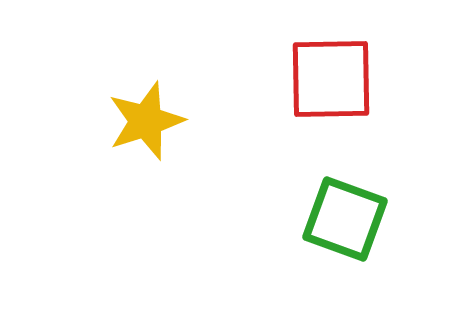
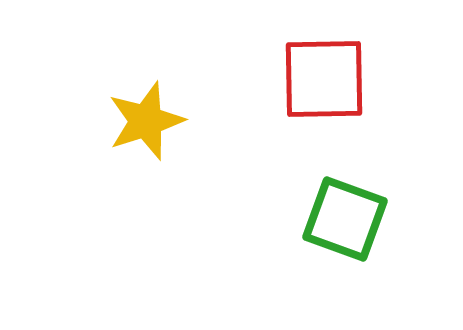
red square: moved 7 px left
